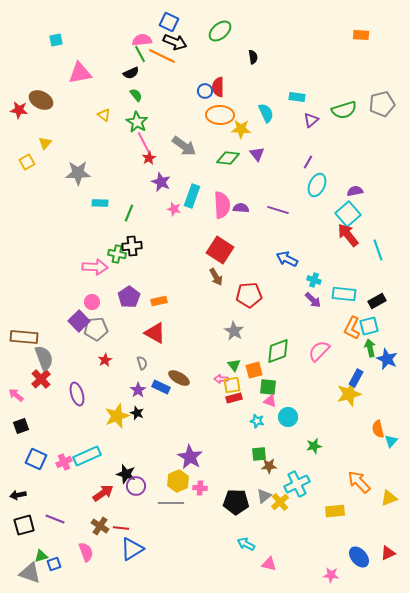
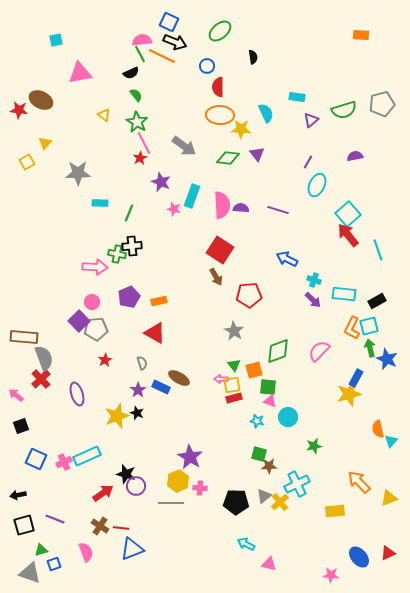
blue circle at (205, 91): moved 2 px right, 25 px up
red star at (149, 158): moved 9 px left
purple semicircle at (355, 191): moved 35 px up
purple pentagon at (129, 297): rotated 10 degrees clockwise
green square at (259, 454): rotated 21 degrees clockwise
blue triangle at (132, 549): rotated 10 degrees clockwise
green triangle at (41, 556): moved 6 px up
